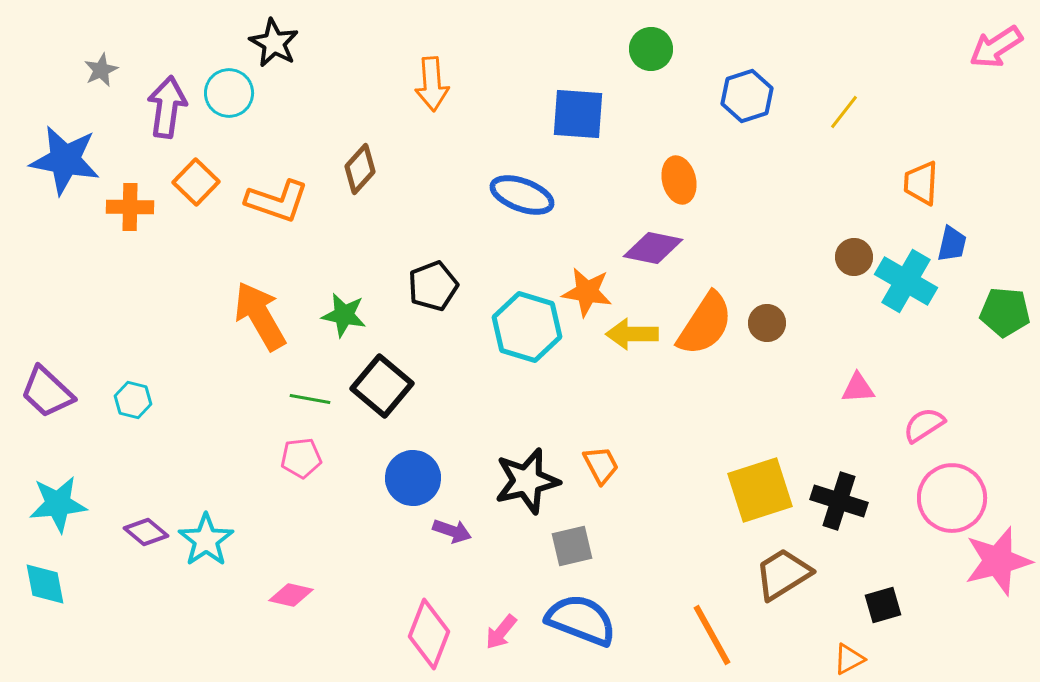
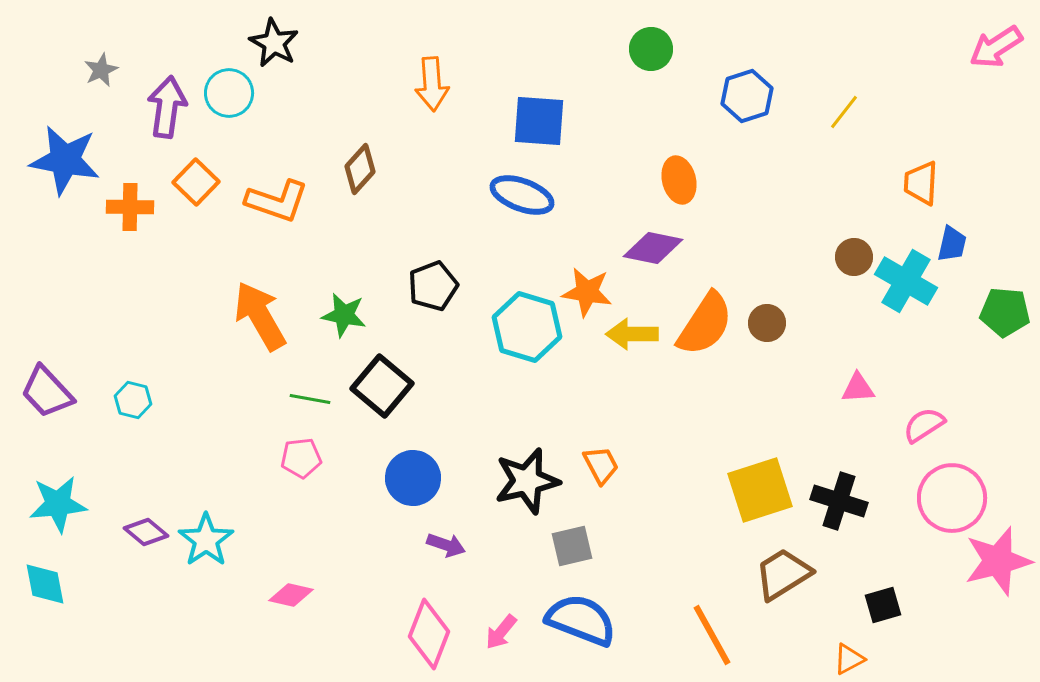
blue square at (578, 114): moved 39 px left, 7 px down
purple trapezoid at (47, 392): rotated 4 degrees clockwise
purple arrow at (452, 531): moved 6 px left, 14 px down
